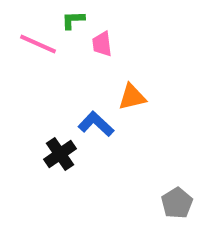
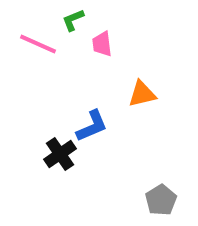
green L-shape: rotated 20 degrees counterclockwise
orange triangle: moved 10 px right, 3 px up
blue L-shape: moved 4 px left, 2 px down; rotated 114 degrees clockwise
gray pentagon: moved 16 px left, 3 px up
